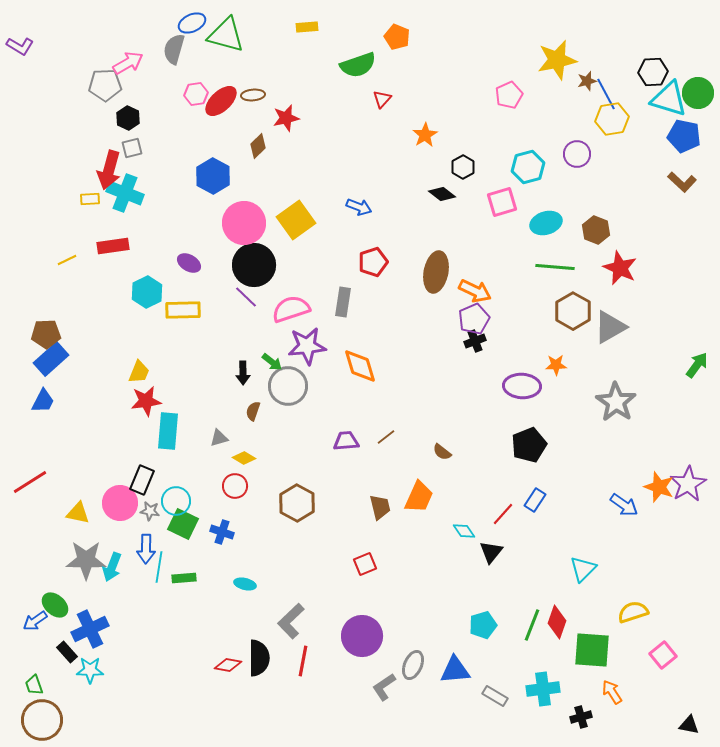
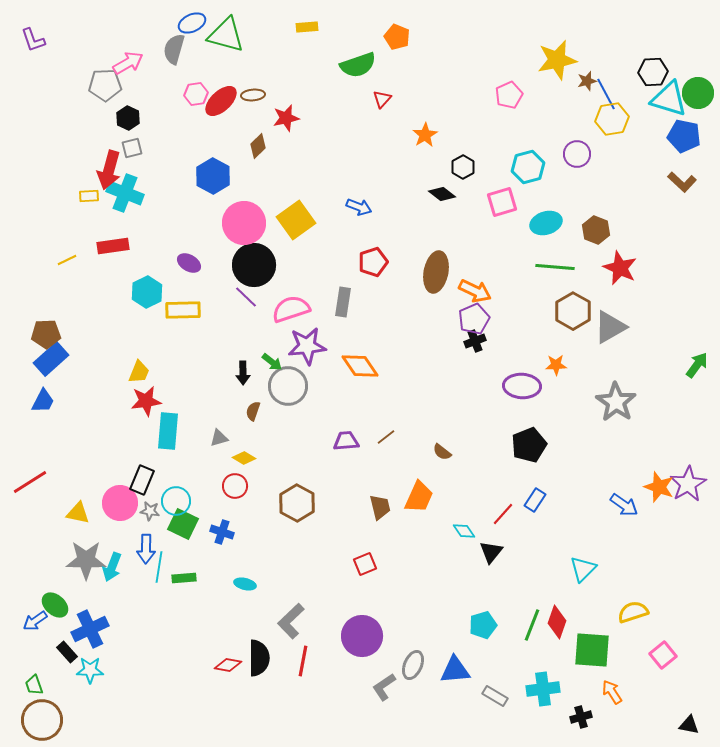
purple L-shape at (20, 46): moved 13 px right, 6 px up; rotated 40 degrees clockwise
yellow rectangle at (90, 199): moved 1 px left, 3 px up
orange diamond at (360, 366): rotated 18 degrees counterclockwise
